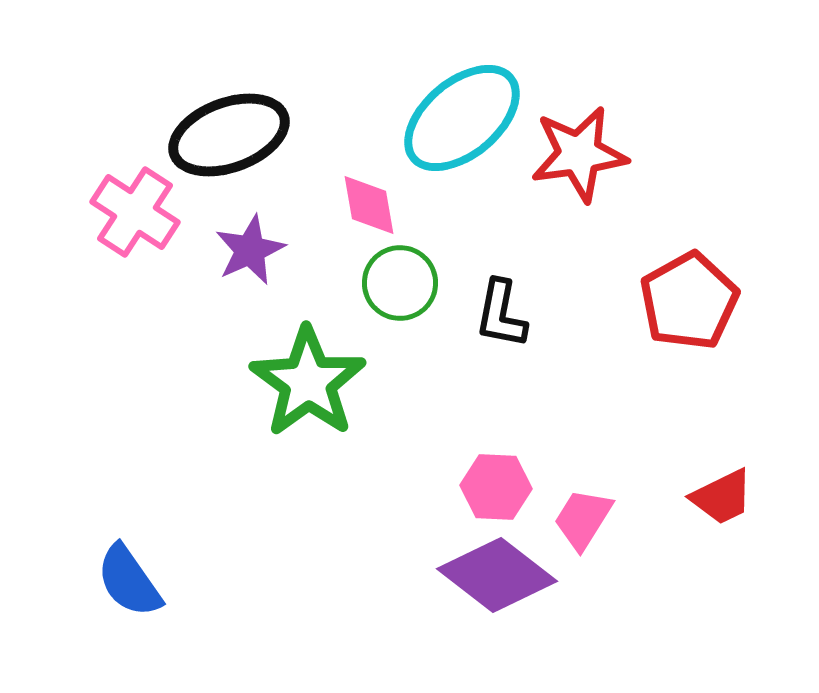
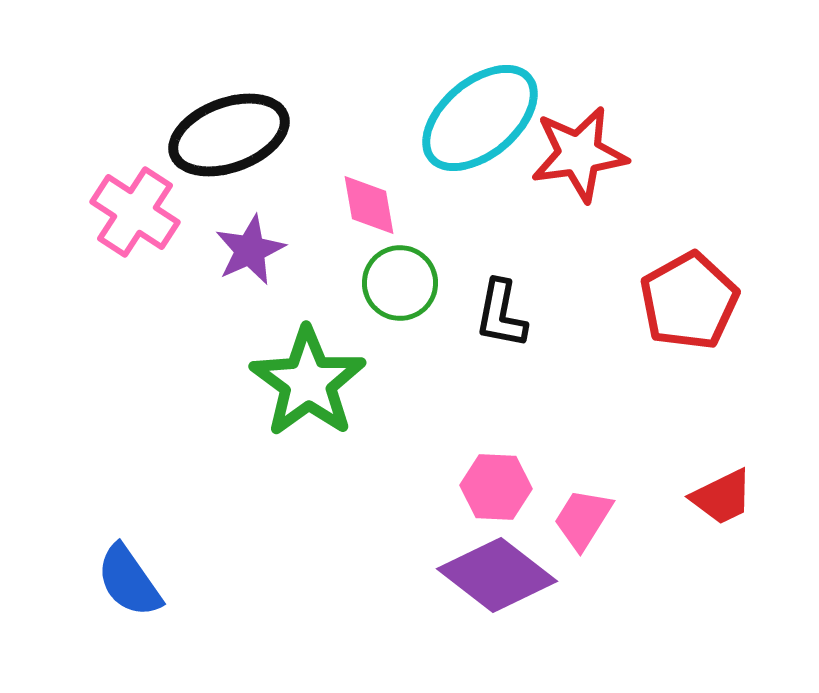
cyan ellipse: moved 18 px right
